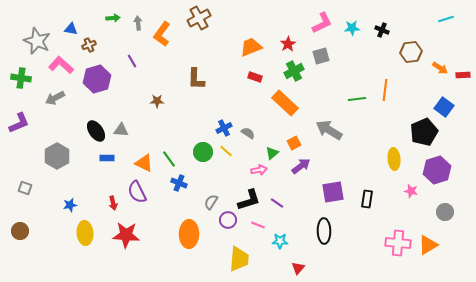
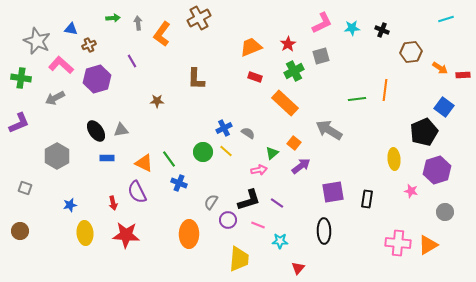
gray triangle at (121, 130): rotated 14 degrees counterclockwise
orange square at (294, 143): rotated 24 degrees counterclockwise
